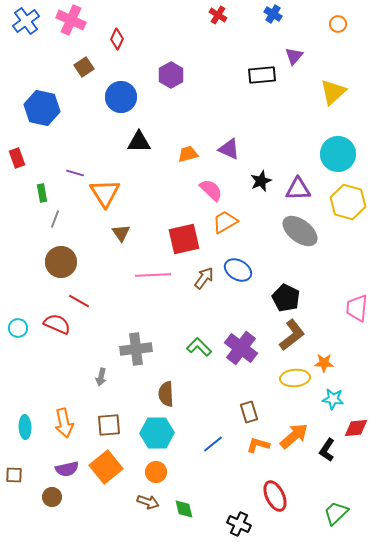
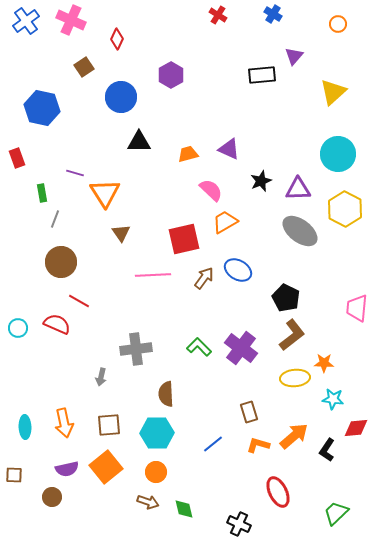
yellow hexagon at (348, 202): moved 3 px left, 7 px down; rotated 12 degrees clockwise
red ellipse at (275, 496): moved 3 px right, 4 px up
